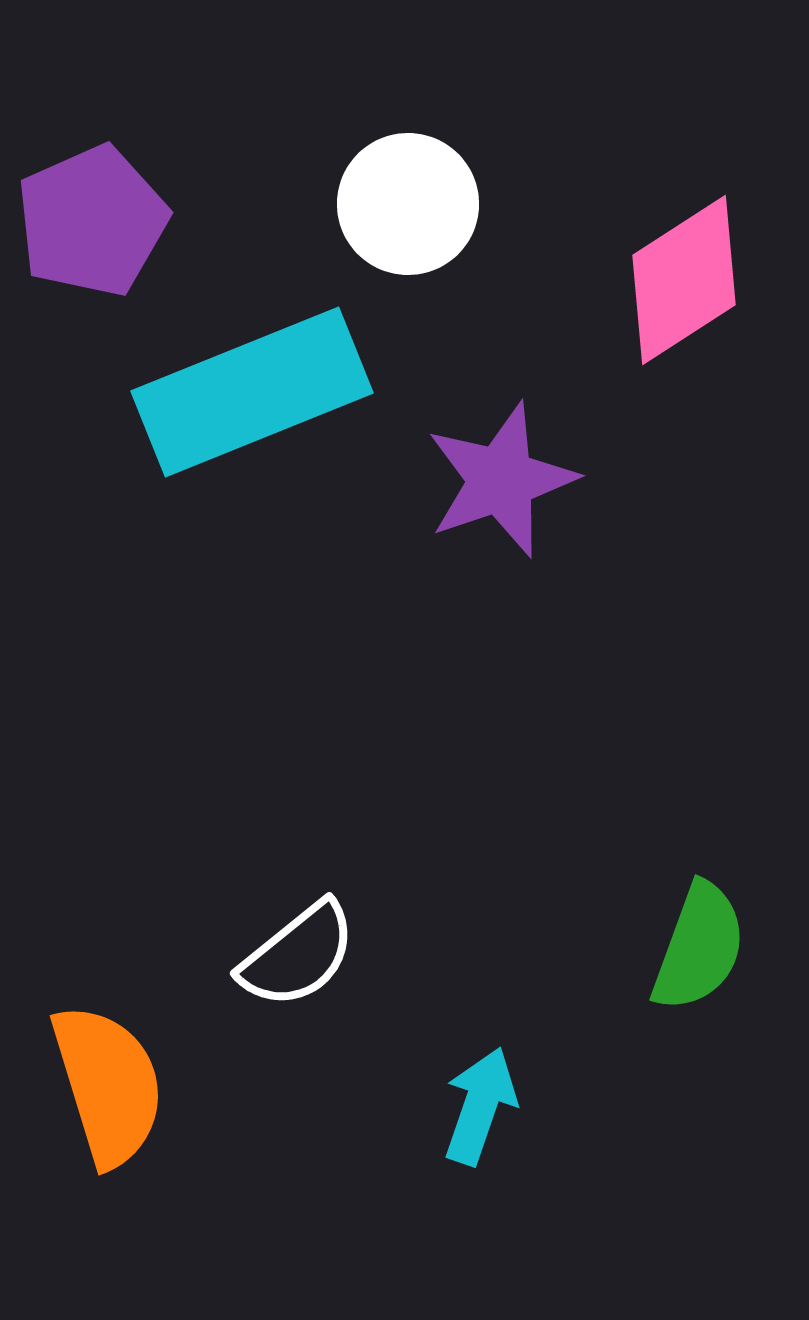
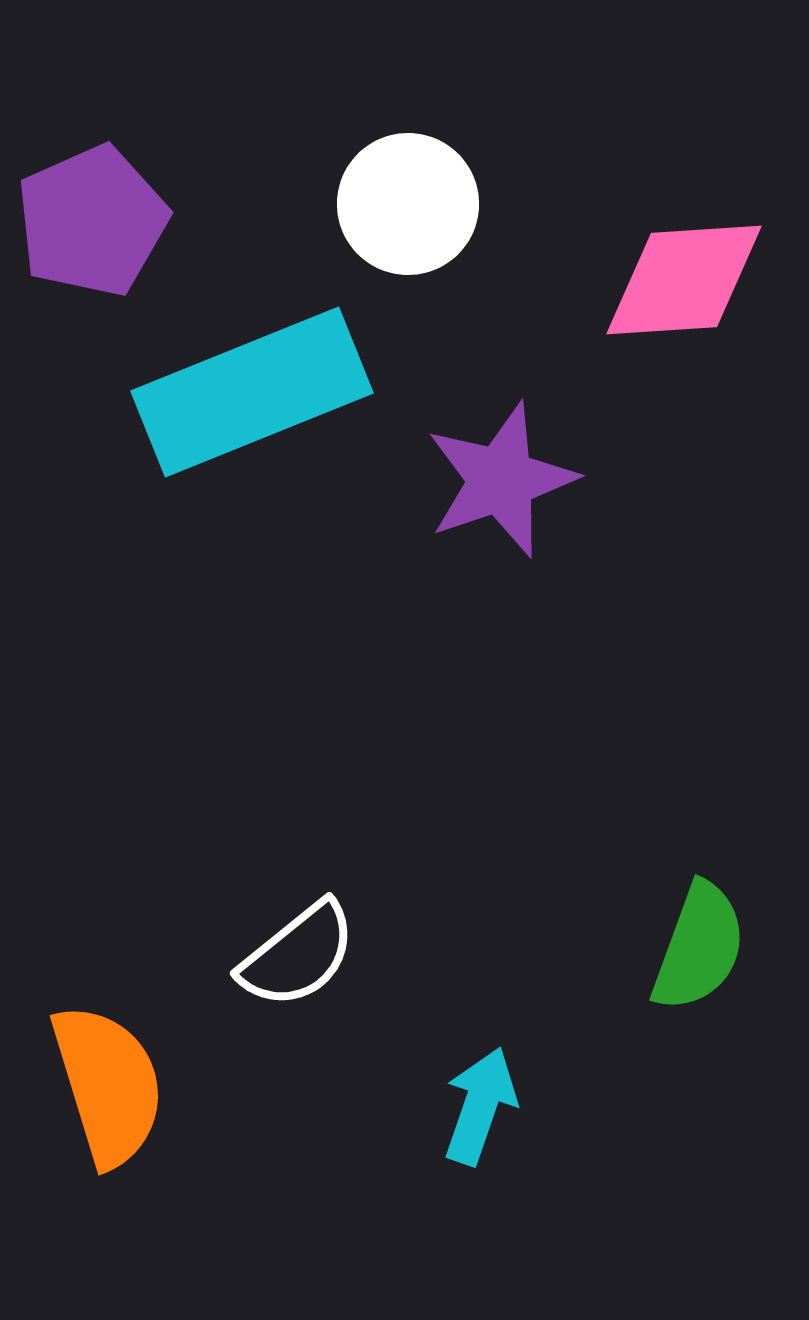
pink diamond: rotated 29 degrees clockwise
